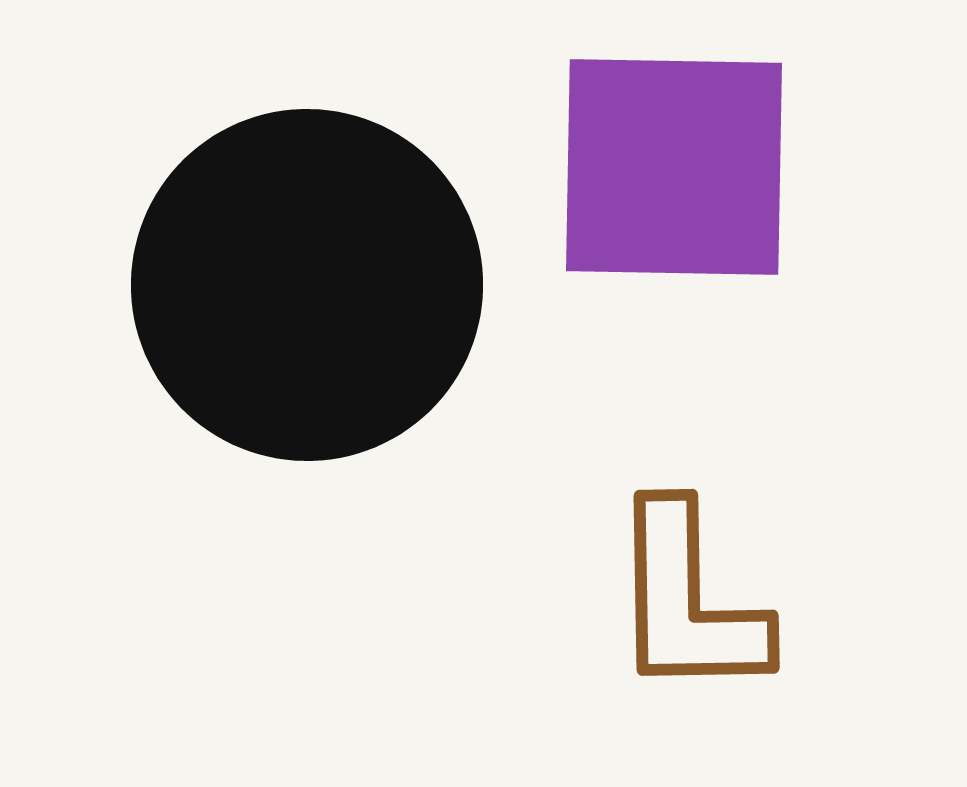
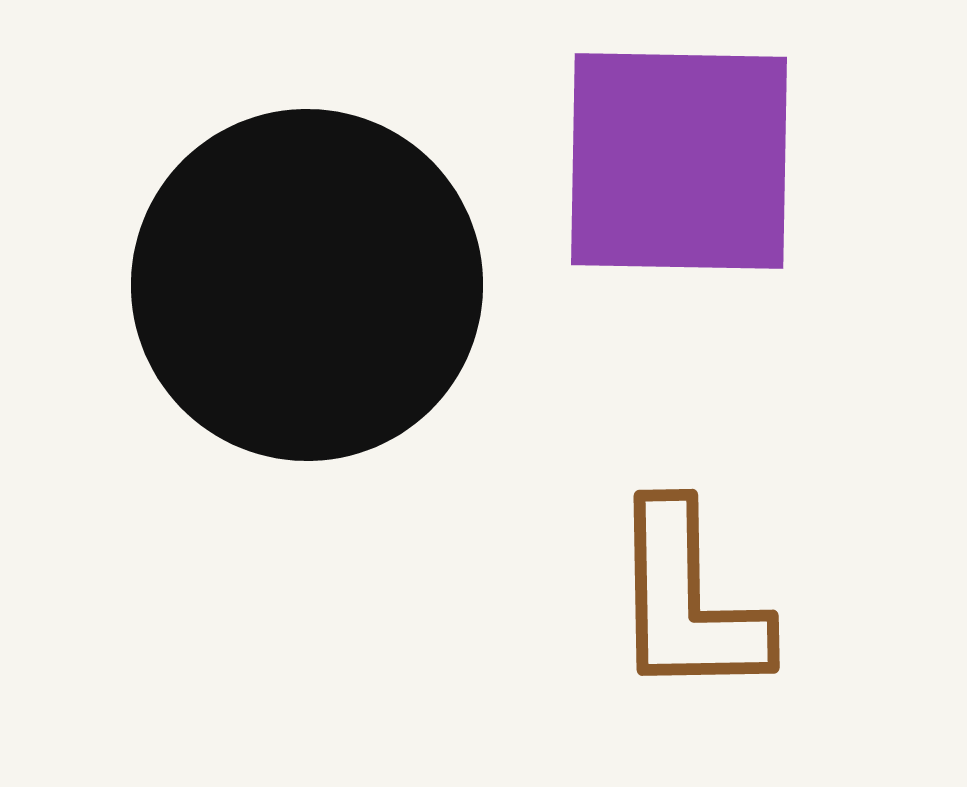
purple square: moved 5 px right, 6 px up
